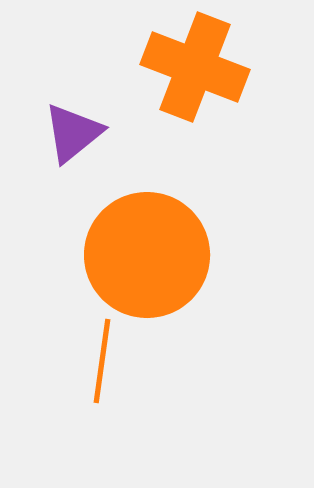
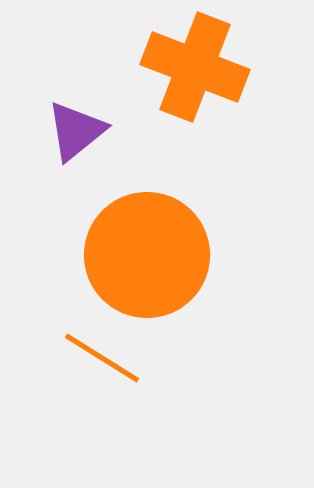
purple triangle: moved 3 px right, 2 px up
orange line: moved 3 px up; rotated 66 degrees counterclockwise
